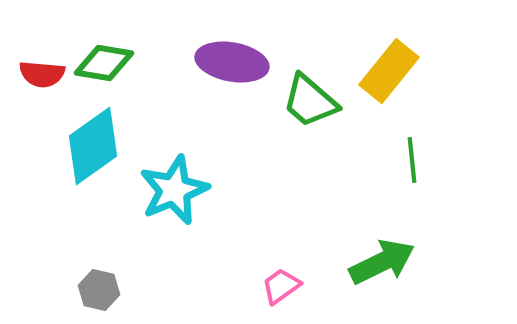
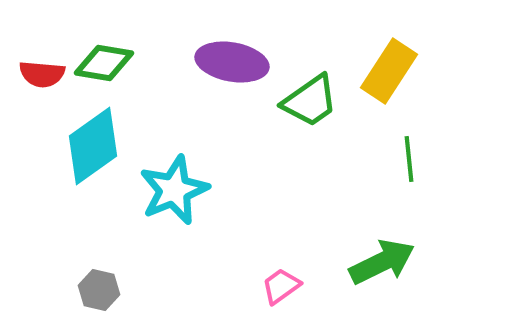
yellow rectangle: rotated 6 degrees counterclockwise
green trapezoid: rotated 76 degrees counterclockwise
green line: moved 3 px left, 1 px up
